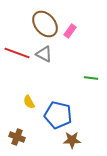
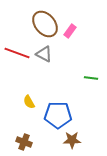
blue pentagon: rotated 12 degrees counterclockwise
brown cross: moved 7 px right, 5 px down
